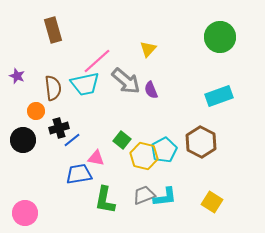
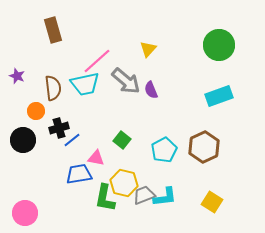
green circle: moved 1 px left, 8 px down
brown hexagon: moved 3 px right, 5 px down; rotated 8 degrees clockwise
yellow hexagon: moved 20 px left, 27 px down
green L-shape: moved 2 px up
